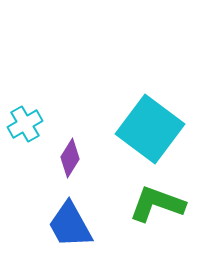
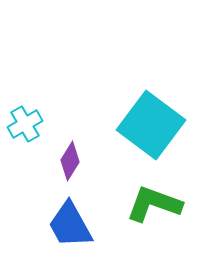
cyan square: moved 1 px right, 4 px up
purple diamond: moved 3 px down
green L-shape: moved 3 px left
